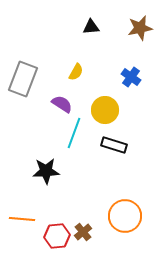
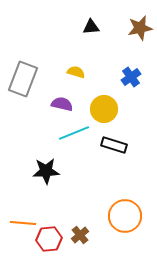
yellow semicircle: rotated 102 degrees counterclockwise
blue cross: rotated 18 degrees clockwise
purple semicircle: rotated 20 degrees counterclockwise
yellow circle: moved 1 px left, 1 px up
cyan line: rotated 48 degrees clockwise
orange line: moved 1 px right, 4 px down
brown cross: moved 3 px left, 3 px down
red hexagon: moved 8 px left, 3 px down
